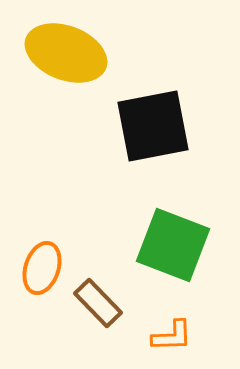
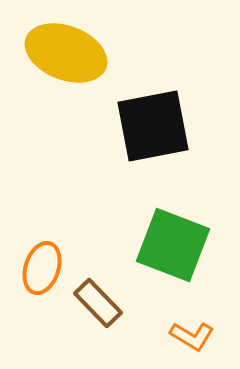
orange L-shape: moved 20 px right; rotated 33 degrees clockwise
